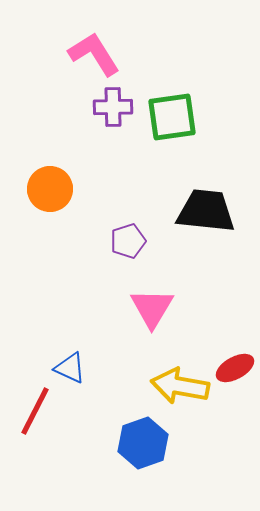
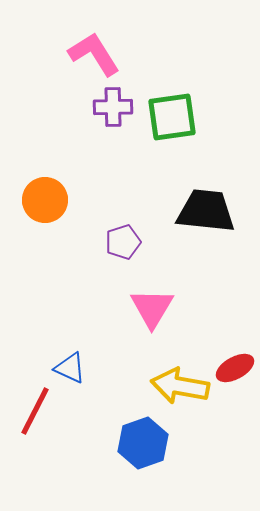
orange circle: moved 5 px left, 11 px down
purple pentagon: moved 5 px left, 1 px down
